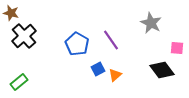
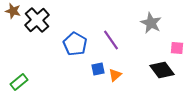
brown star: moved 2 px right, 2 px up
black cross: moved 13 px right, 16 px up
blue pentagon: moved 2 px left
blue square: rotated 16 degrees clockwise
